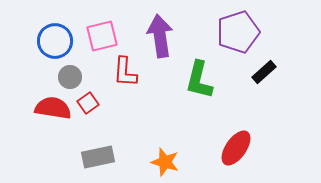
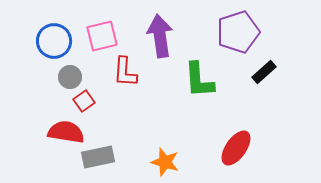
blue circle: moved 1 px left
green L-shape: rotated 18 degrees counterclockwise
red square: moved 4 px left, 2 px up
red semicircle: moved 13 px right, 24 px down
